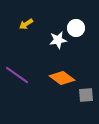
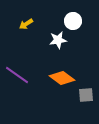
white circle: moved 3 px left, 7 px up
